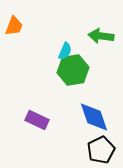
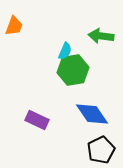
blue diamond: moved 2 px left, 3 px up; rotated 16 degrees counterclockwise
